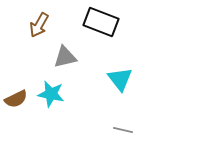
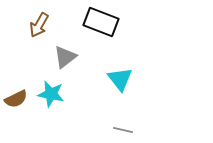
gray triangle: rotated 25 degrees counterclockwise
